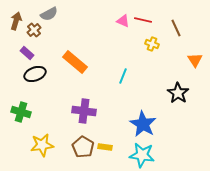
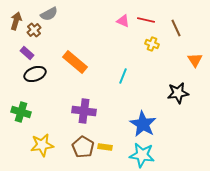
red line: moved 3 px right
black star: rotated 30 degrees clockwise
